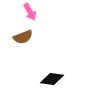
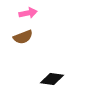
pink arrow: moved 2 px left, 1 px down; rotated 72 degrees counterclockwise
